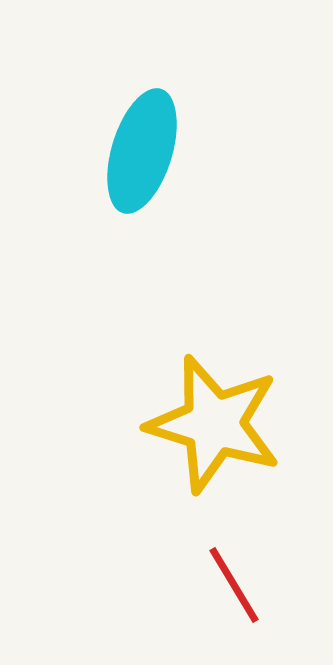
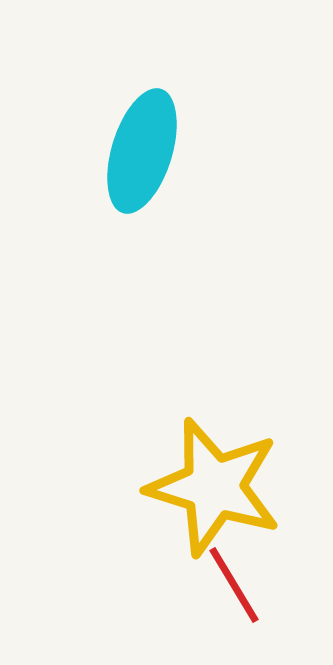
yellow star: moved 63 px down
